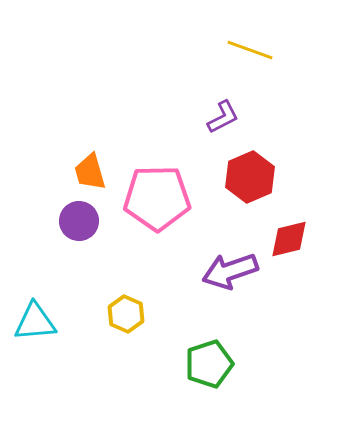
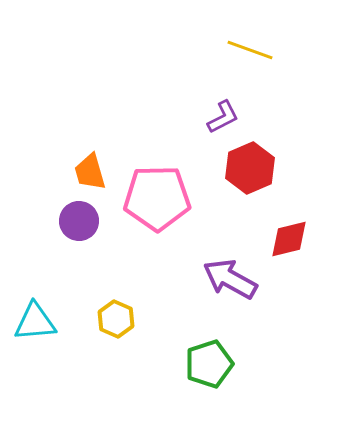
red hexagon: moved 9 px up
purple arrow: moved 8 px down; rotated 48 degrees clockwise
yellow hexagon: moved 10 px left, 5 px down
